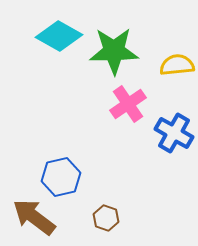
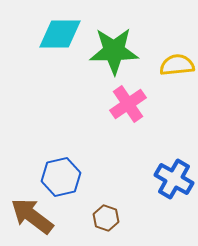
cyan diamond: moved 1 px right, 2 px up; rotated 30 degrees counterclockwise
blue cross: moved 46 px down
brown arrow: moved 2 px left, 1 px up
